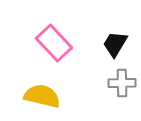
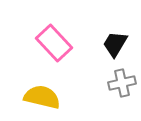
gray cross: rotated 12 degrees counterclockwise
yellow semicircle: moved 1 px down
